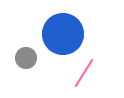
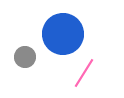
gray circle: moved 1 px left, 1 px up
